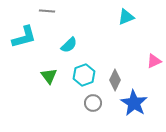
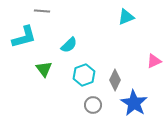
gray line: moved 5 px left
green triangle: moved 5 px left, 7 px up
gray circle: moved 2 px down
